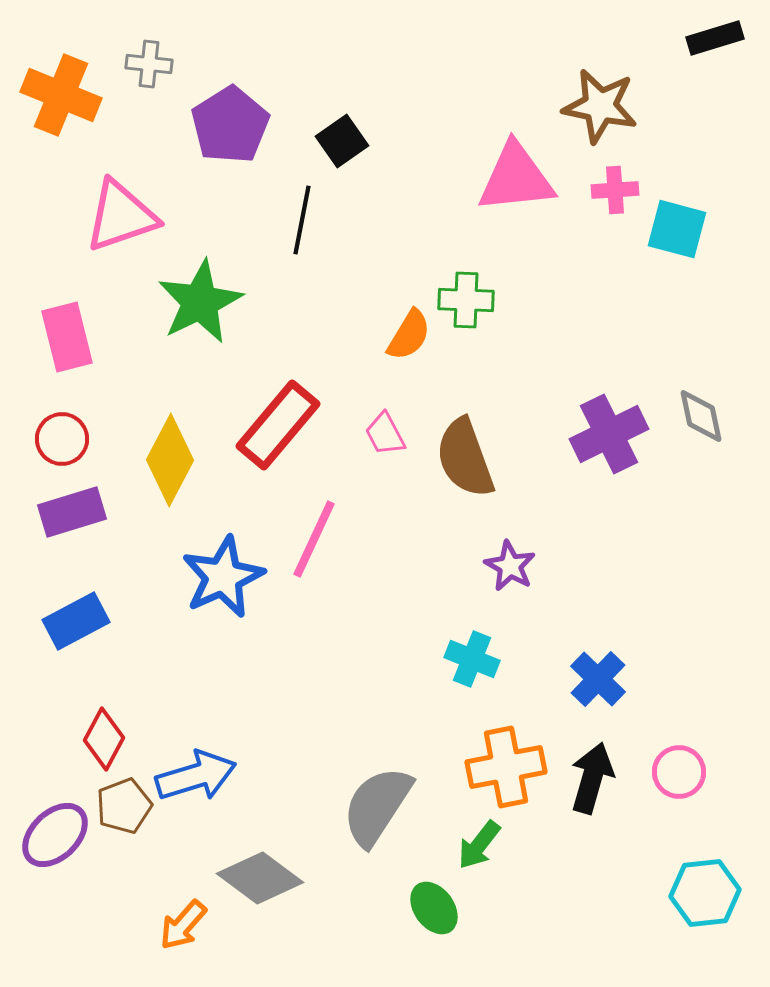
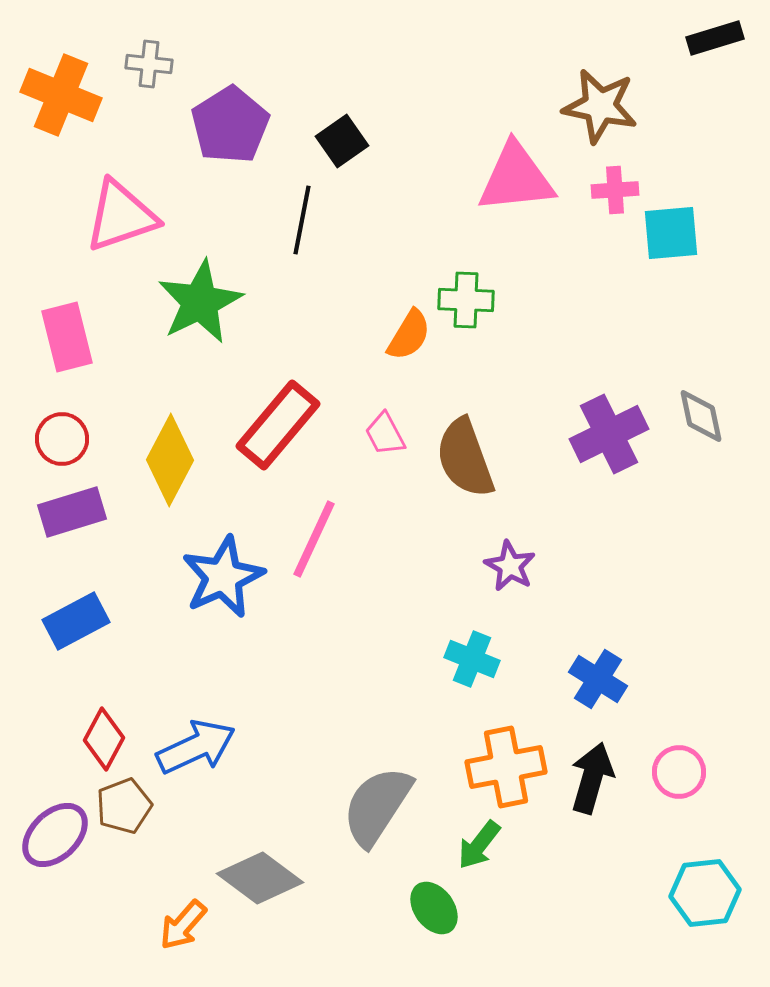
cyan square at (677, 229): moved 6 px left, 4 px down; rotated 20 degrees counterclockwise
blue cross at (598, 679): rotated 12 degrees counterclockwise
blue arrow at (196, 776): moved 29 px up; rotated 8 degrees counterclockwise
